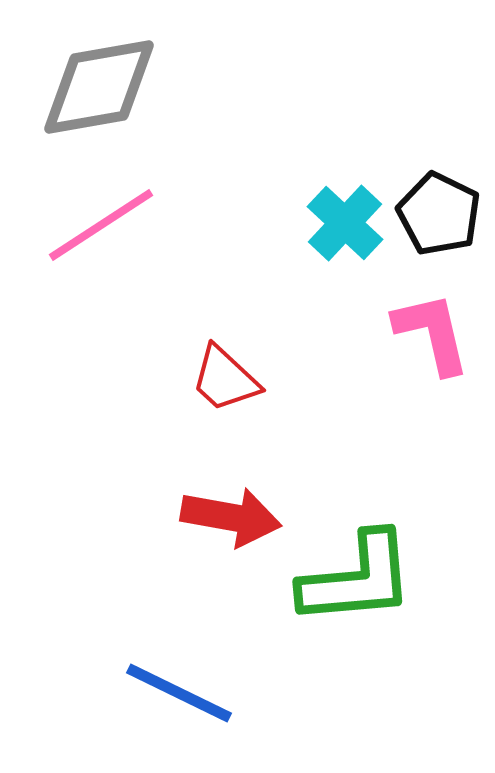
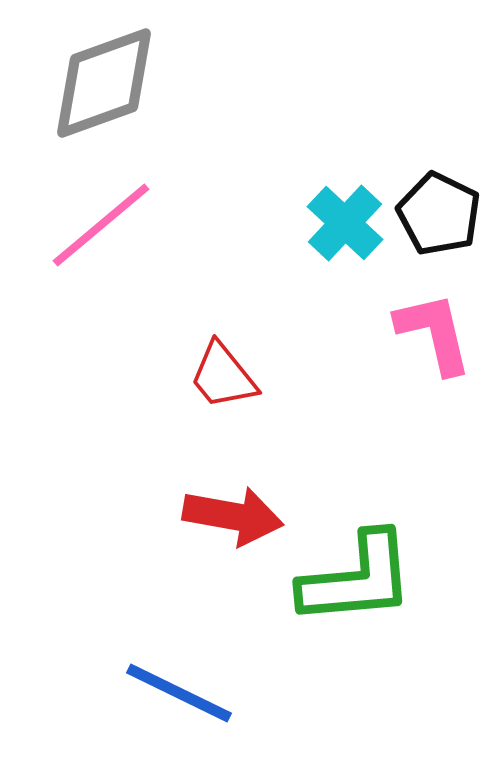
gray diamond: moved 5 px right, 4 px up; rotated 10 degrees counterclockwise
pink line: rotated 7 degrees counterclockwise
pink L-shape: moved 2 px right
red trapezoid: moved 2 px left, 3 px up; rotated 8 degrees clockwise
red arrow: moved 2 px right, 1 px up
